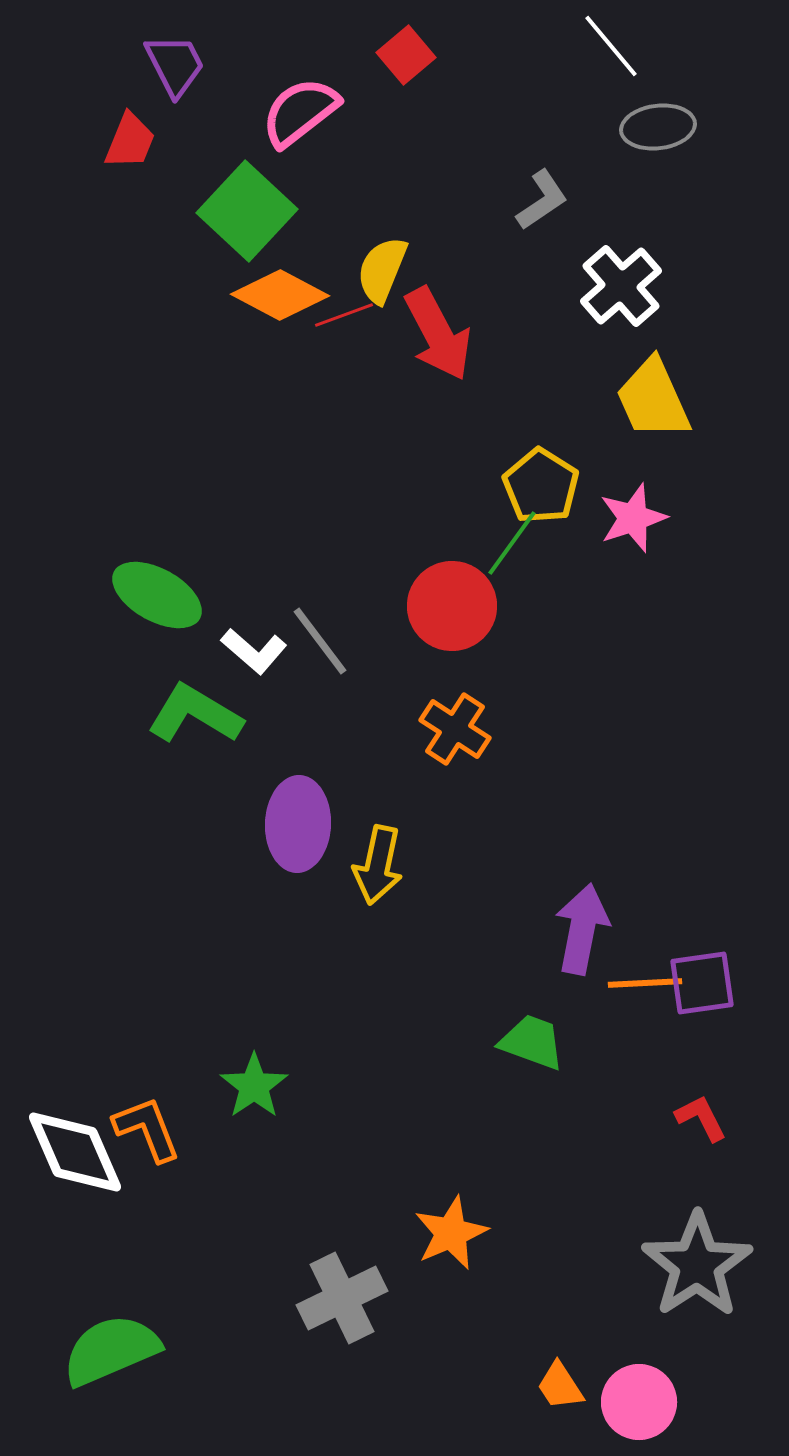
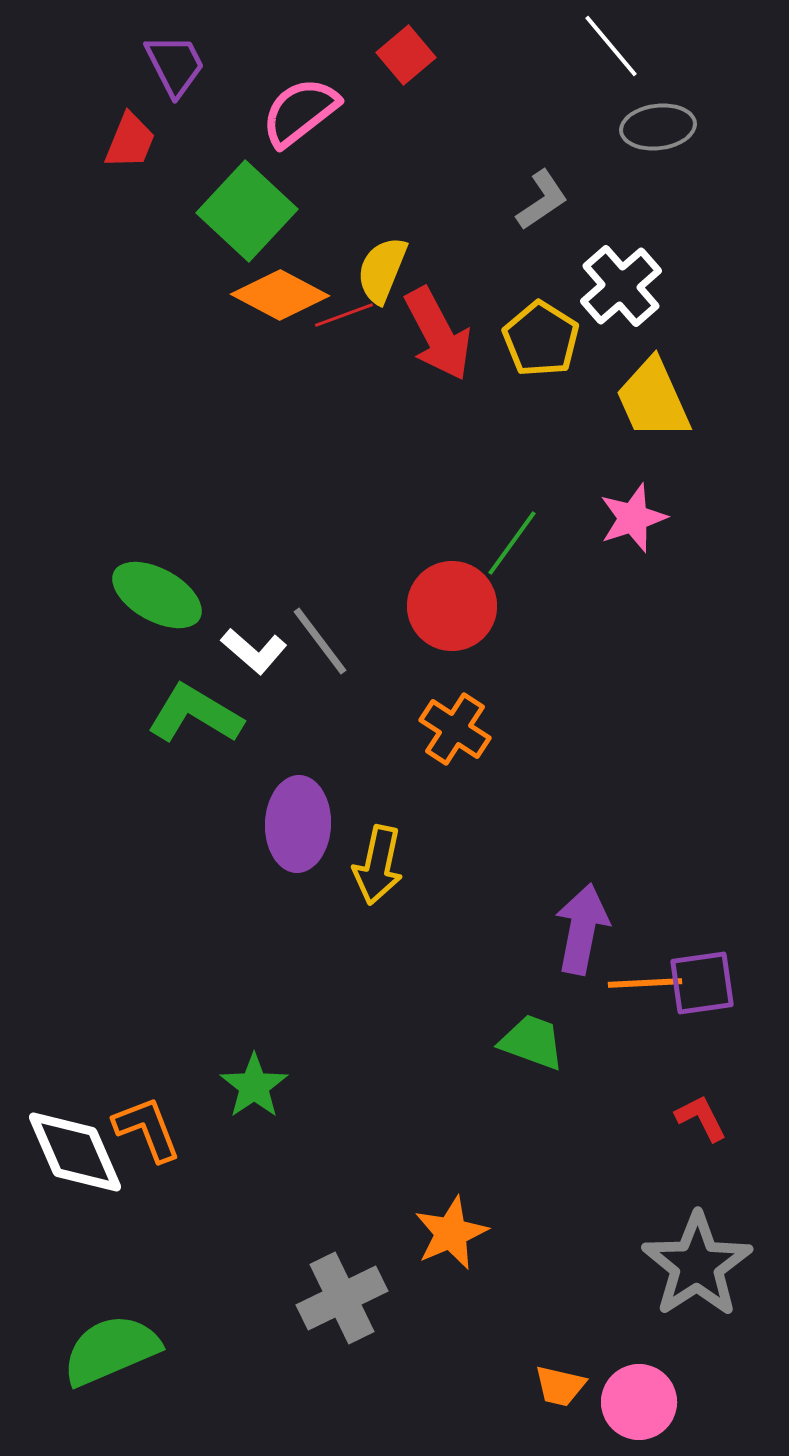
yellow pentagon: moved 147 px up
orange trapezoid: rotated 44 degrees counterclockwise
